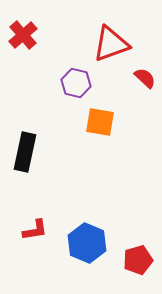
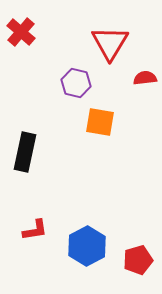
red cross: moved 2 px left, 3 px up; rotated 8 degrees counterclockwise
red triangle: moved 1 px left, 1 px up; rotated 39 degrees counterclockwise
red semicircle: rotated 50 degrees counterclockwise
blue hexagon: moved 3 px down; rotated 9 degrees clockwise
